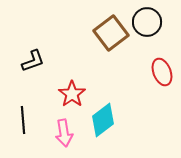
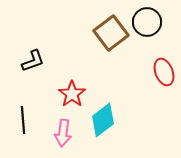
red ellipse: moved 2 px right
pink arrow: moved 1 px left; rotated 16 degrees clockwise
